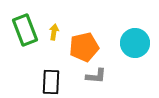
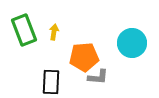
green rectangle: moved 1 px left
cyan circle: moved 3 px left
orange pentagon: moved 10 px down; rotated 8 degrees clockwise
gray L-shape: moved 2 px right, 1 px down
